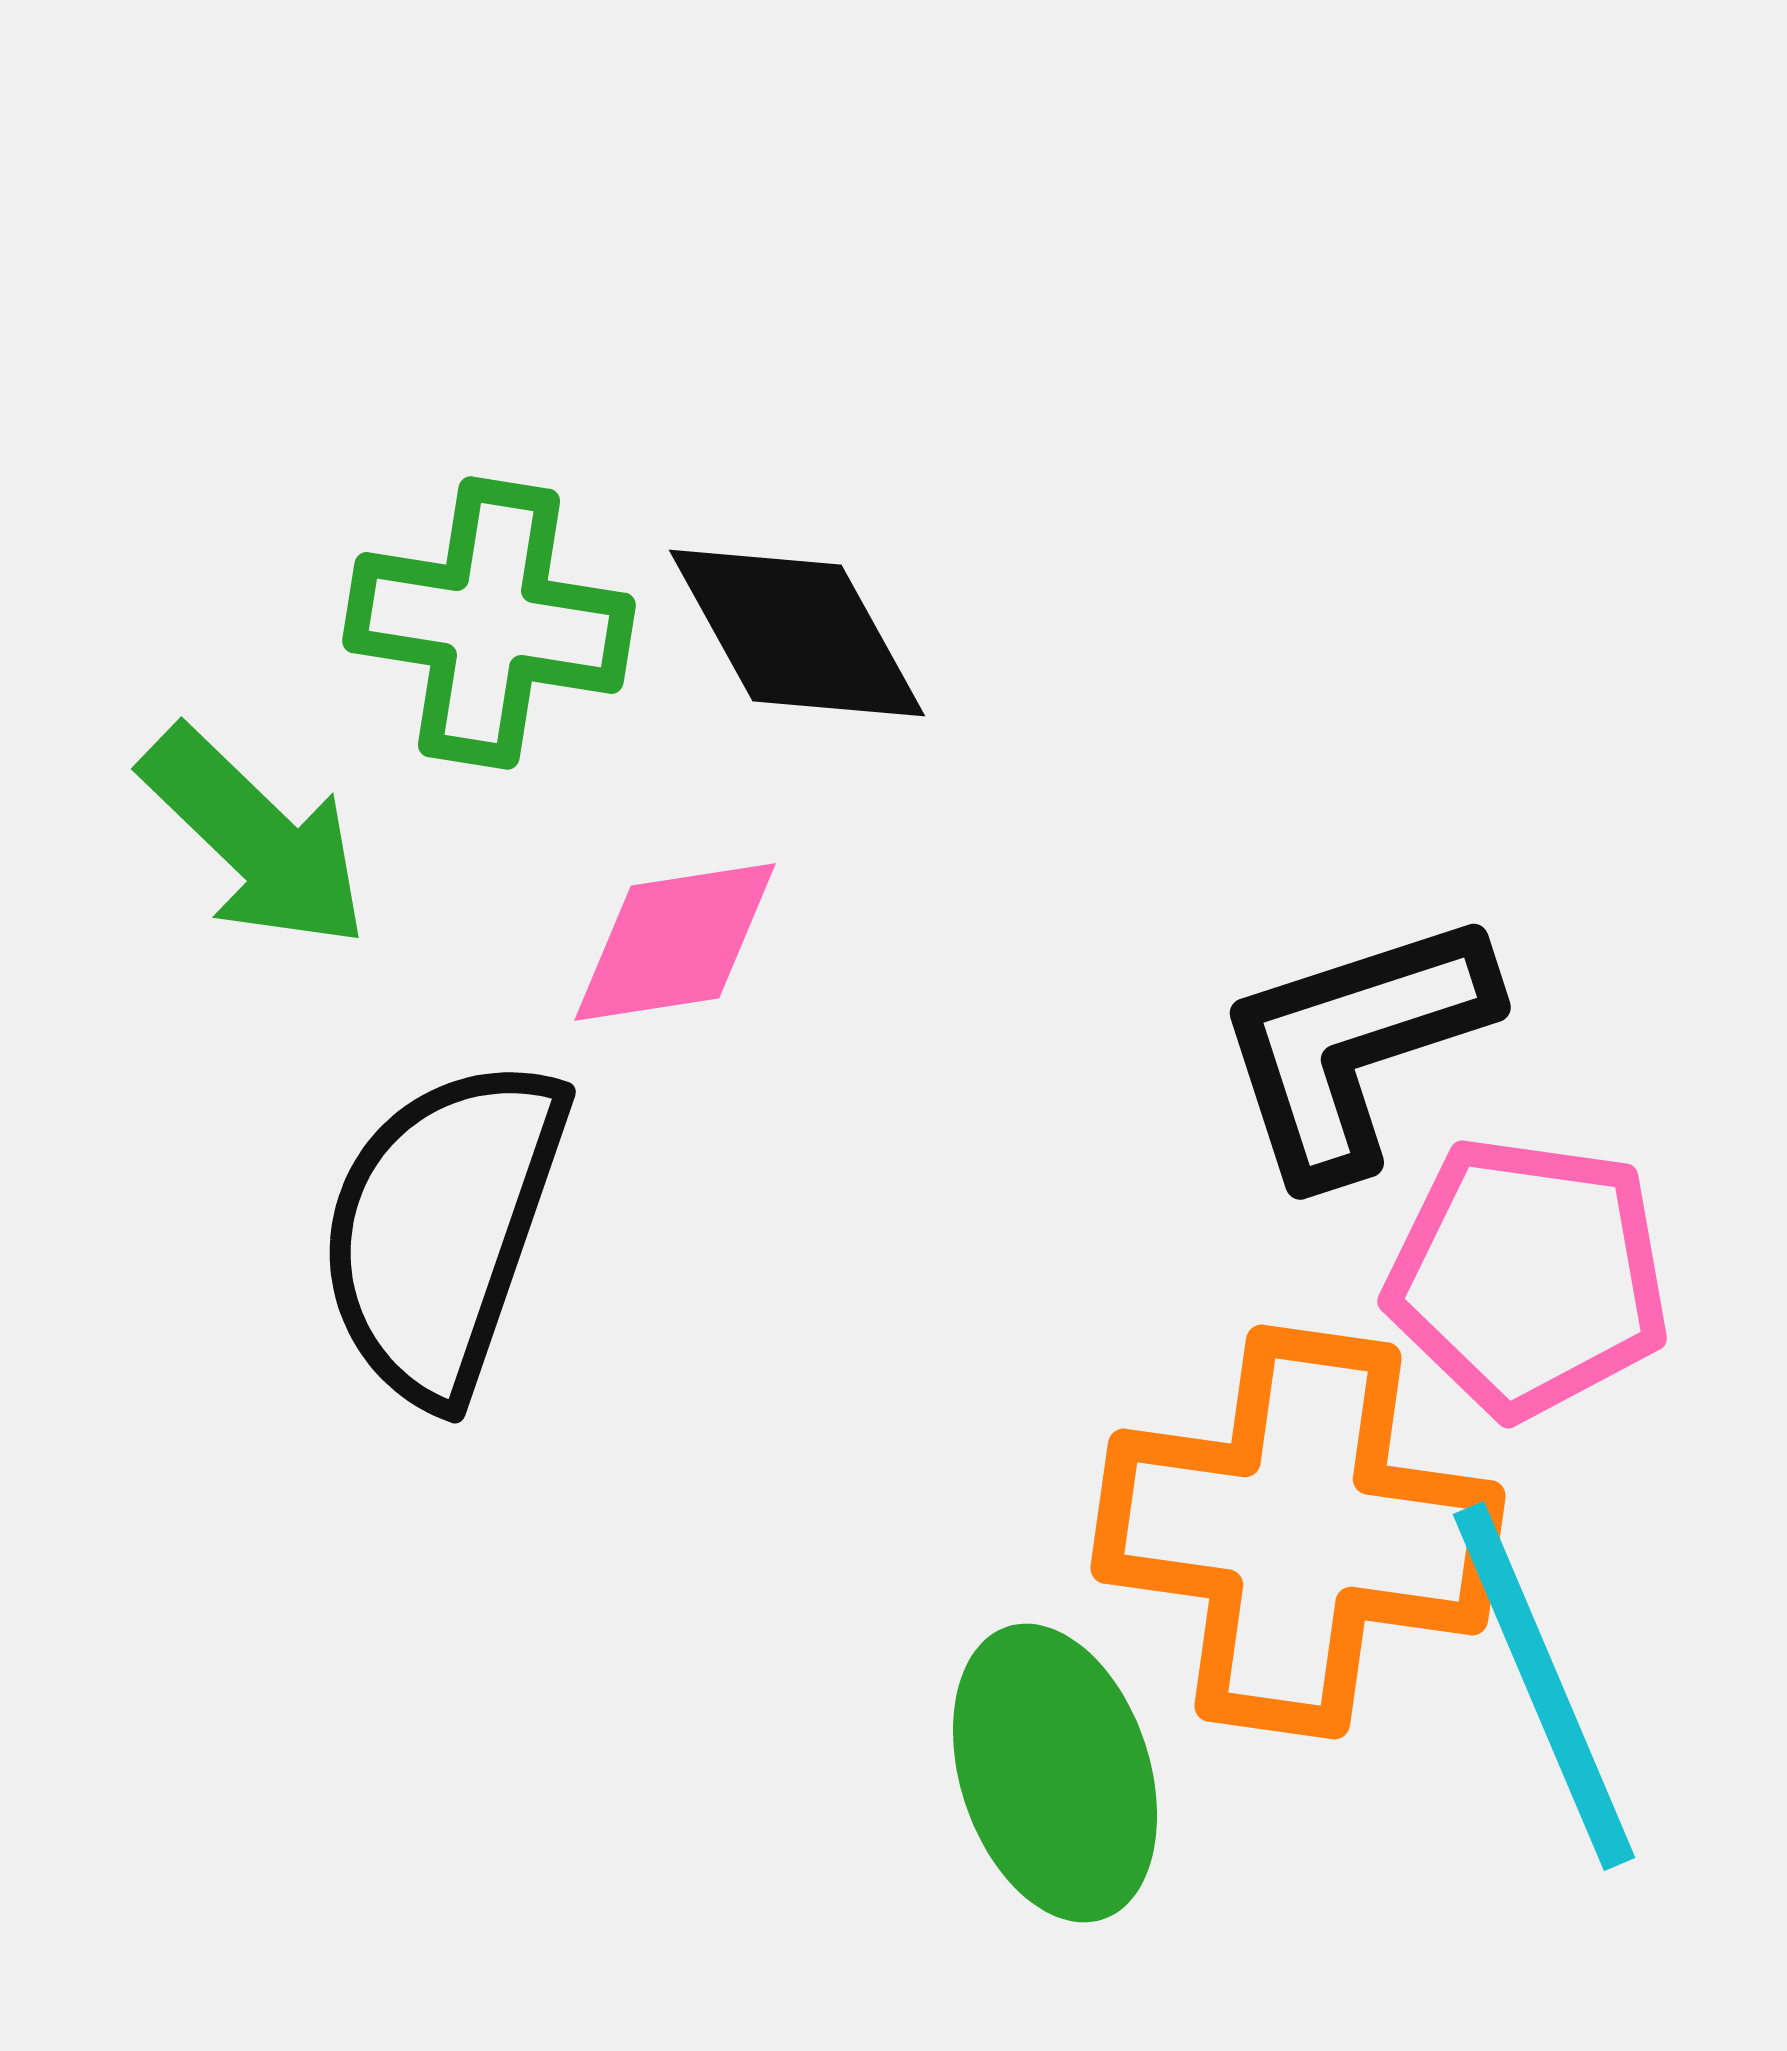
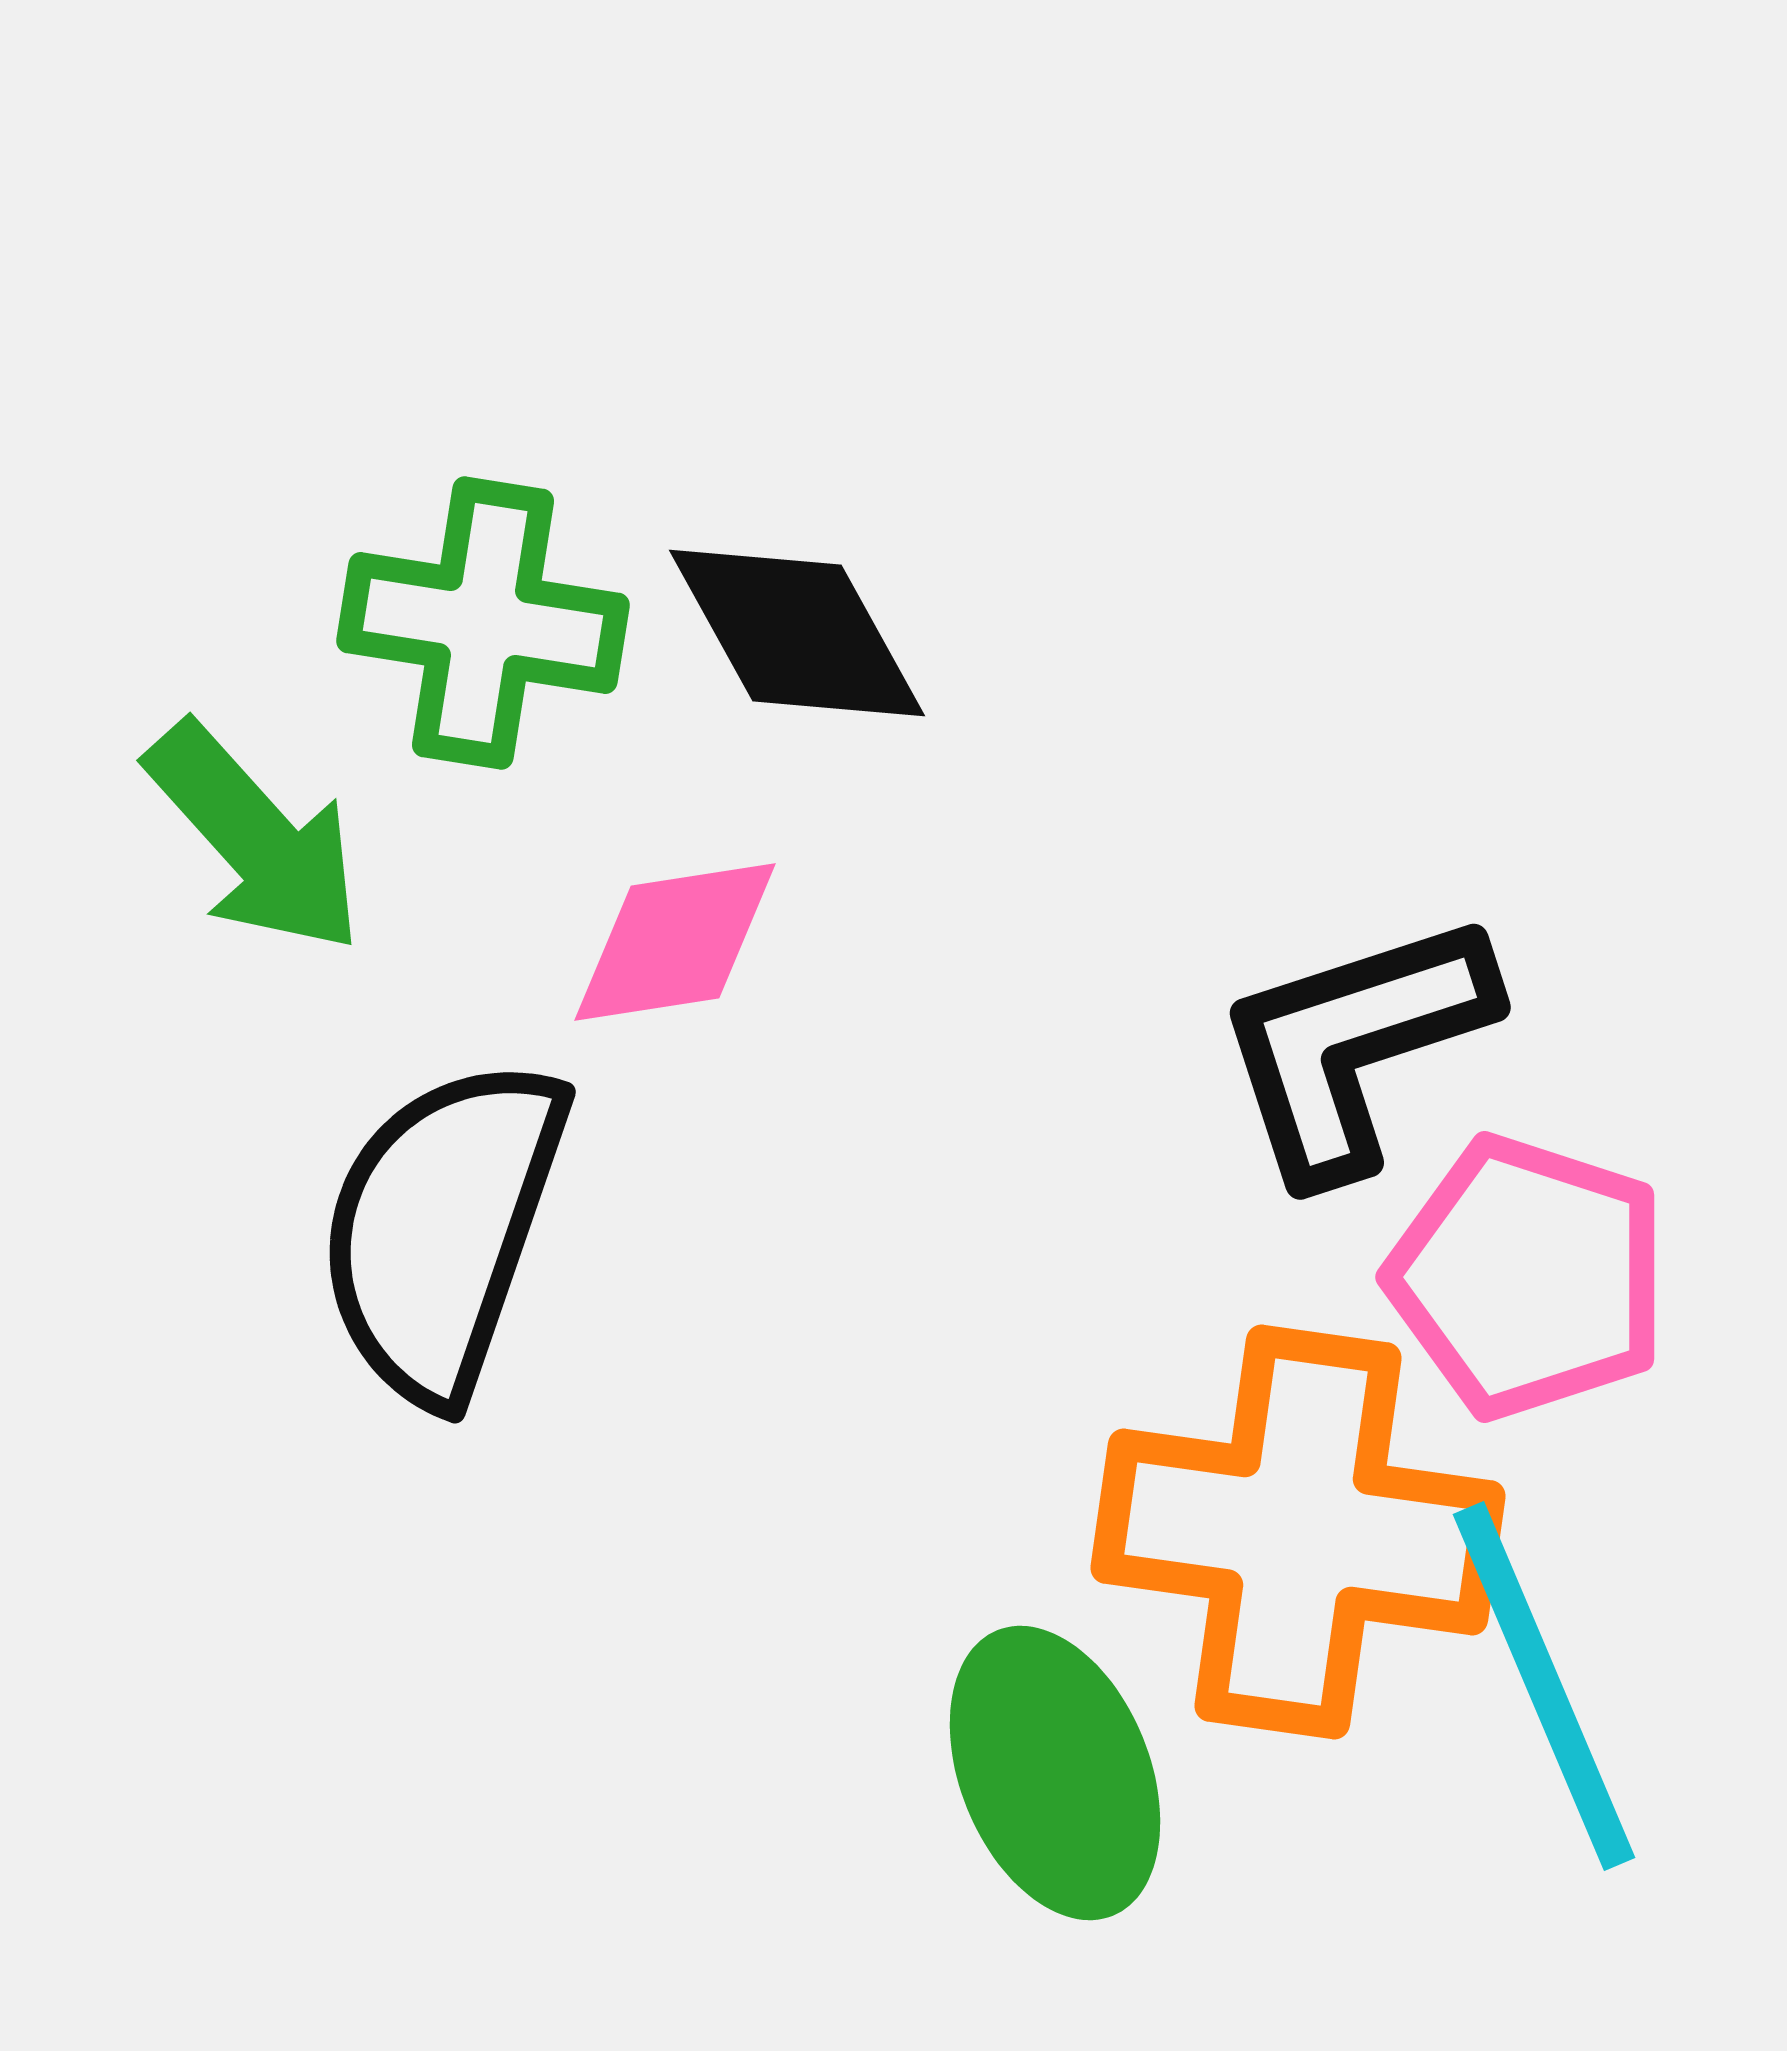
green cross: moved 6 px left
green arrow: rotated 4 degrees clockwise
pink pentagon: rotated 10 degrees clockwise
green ellipse: rotated 4 degrees counterclockwise
